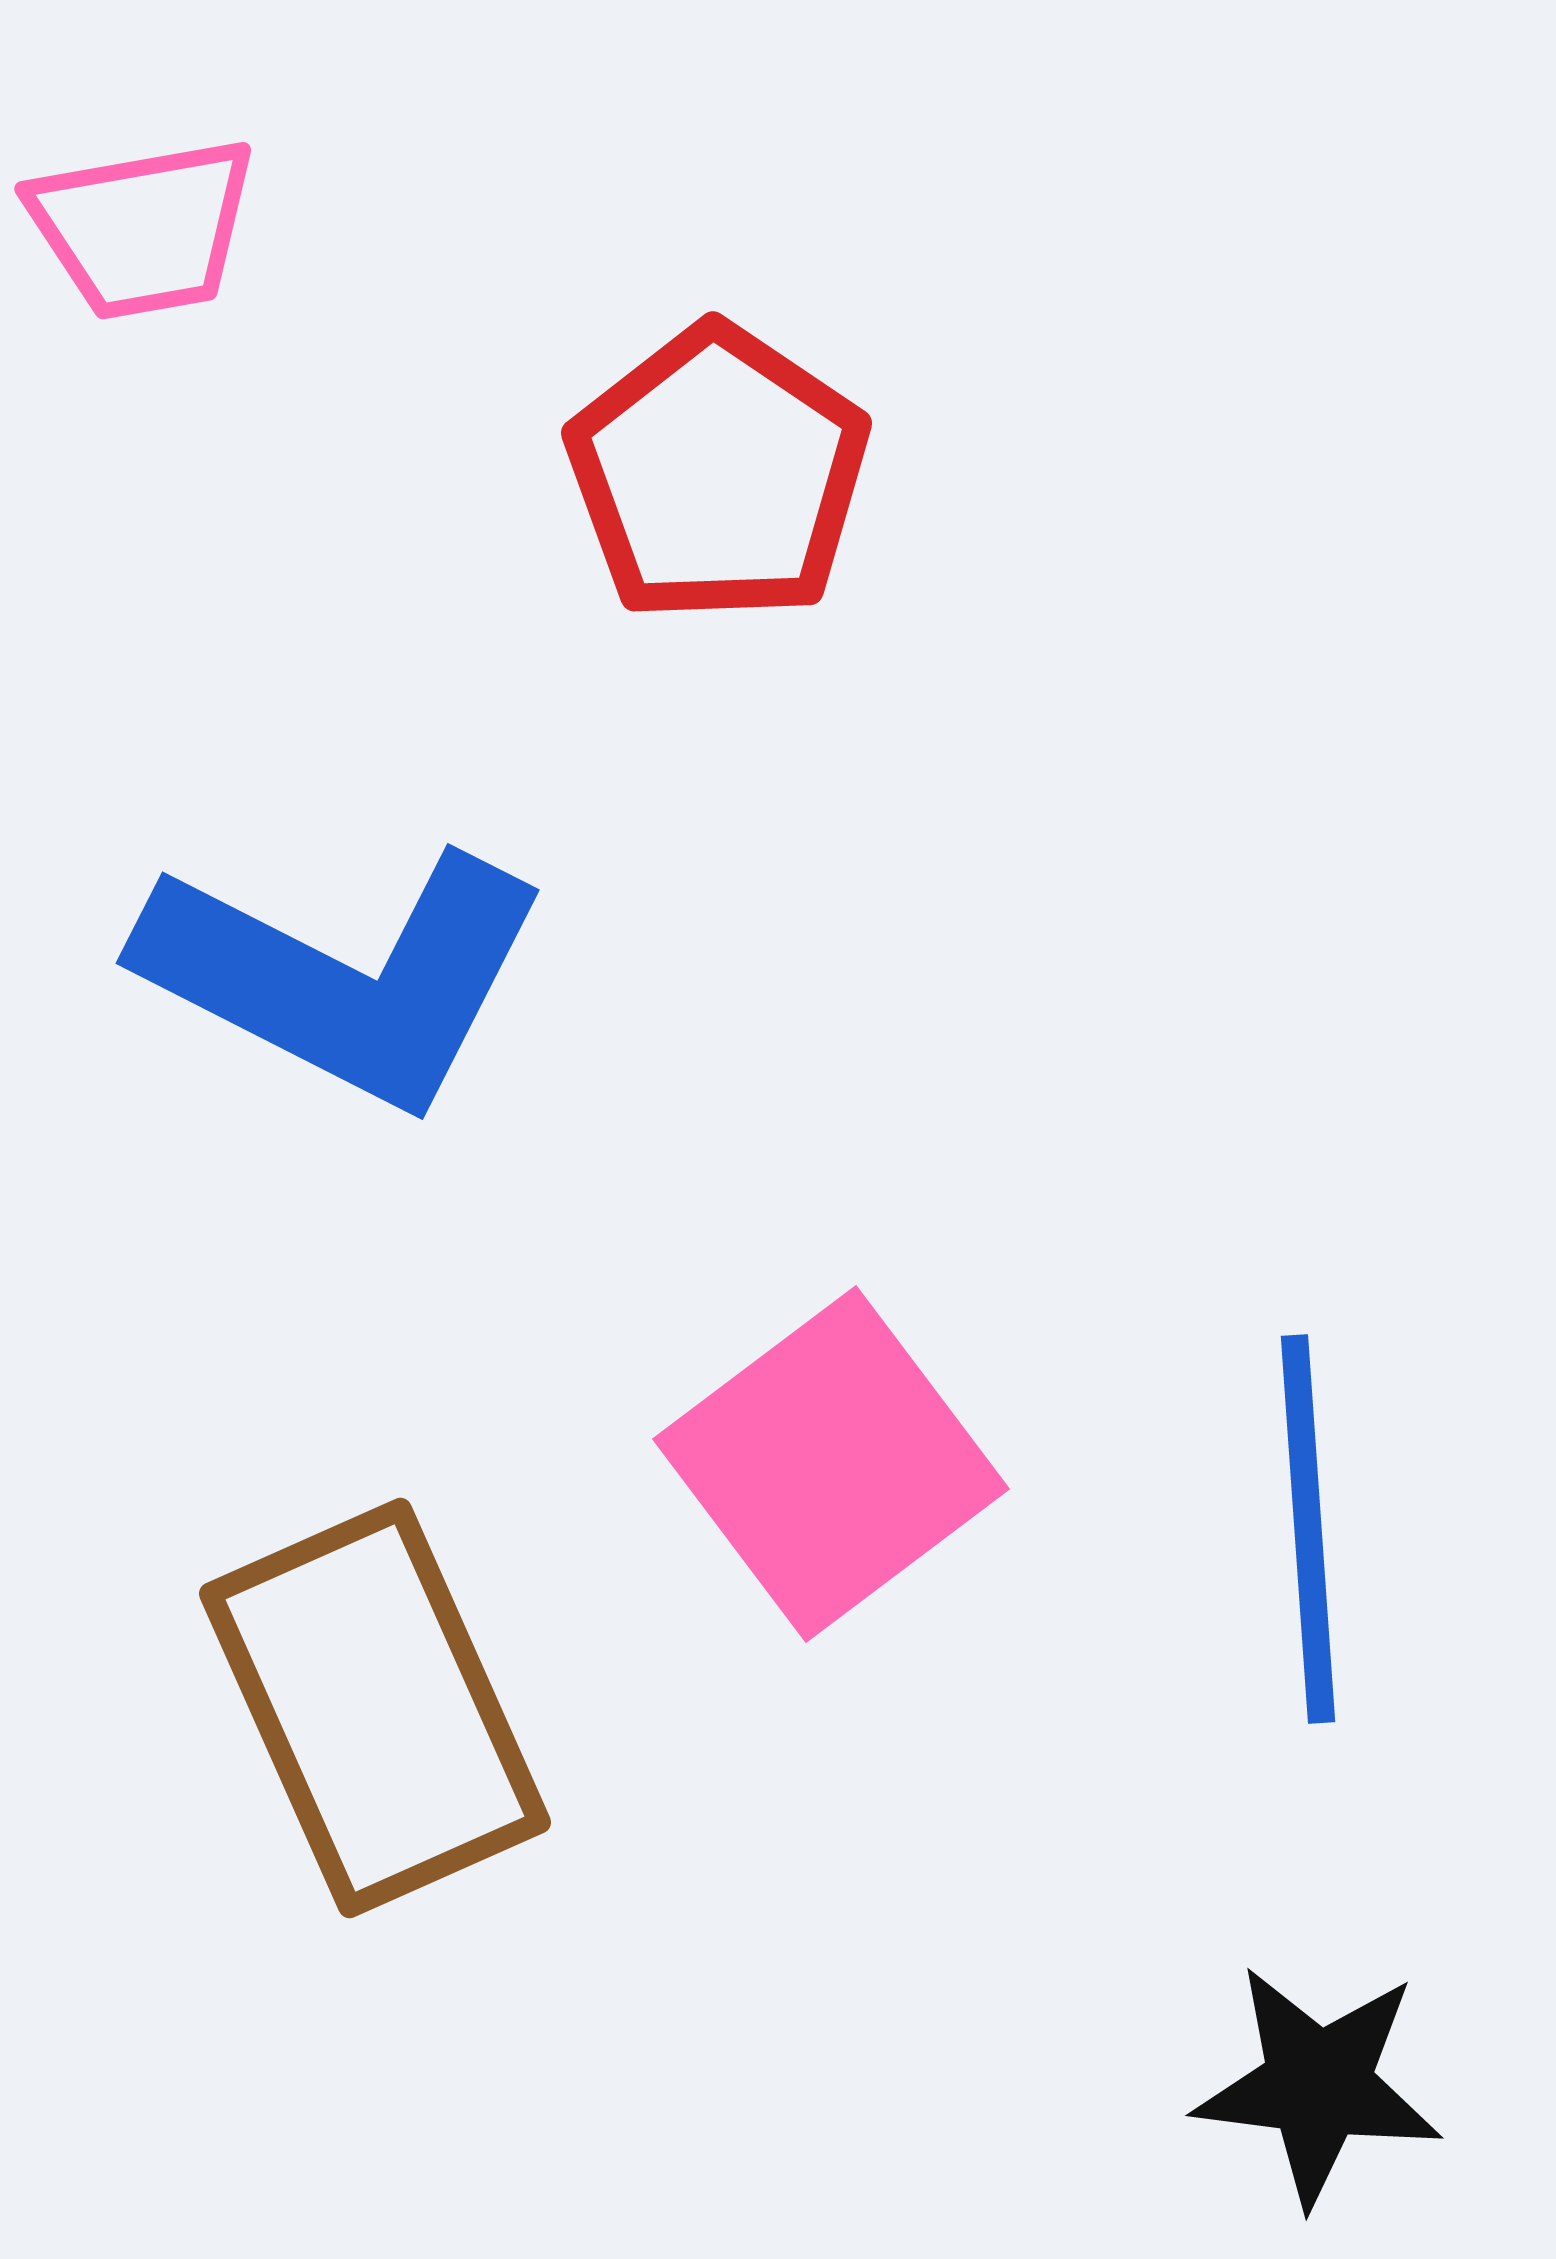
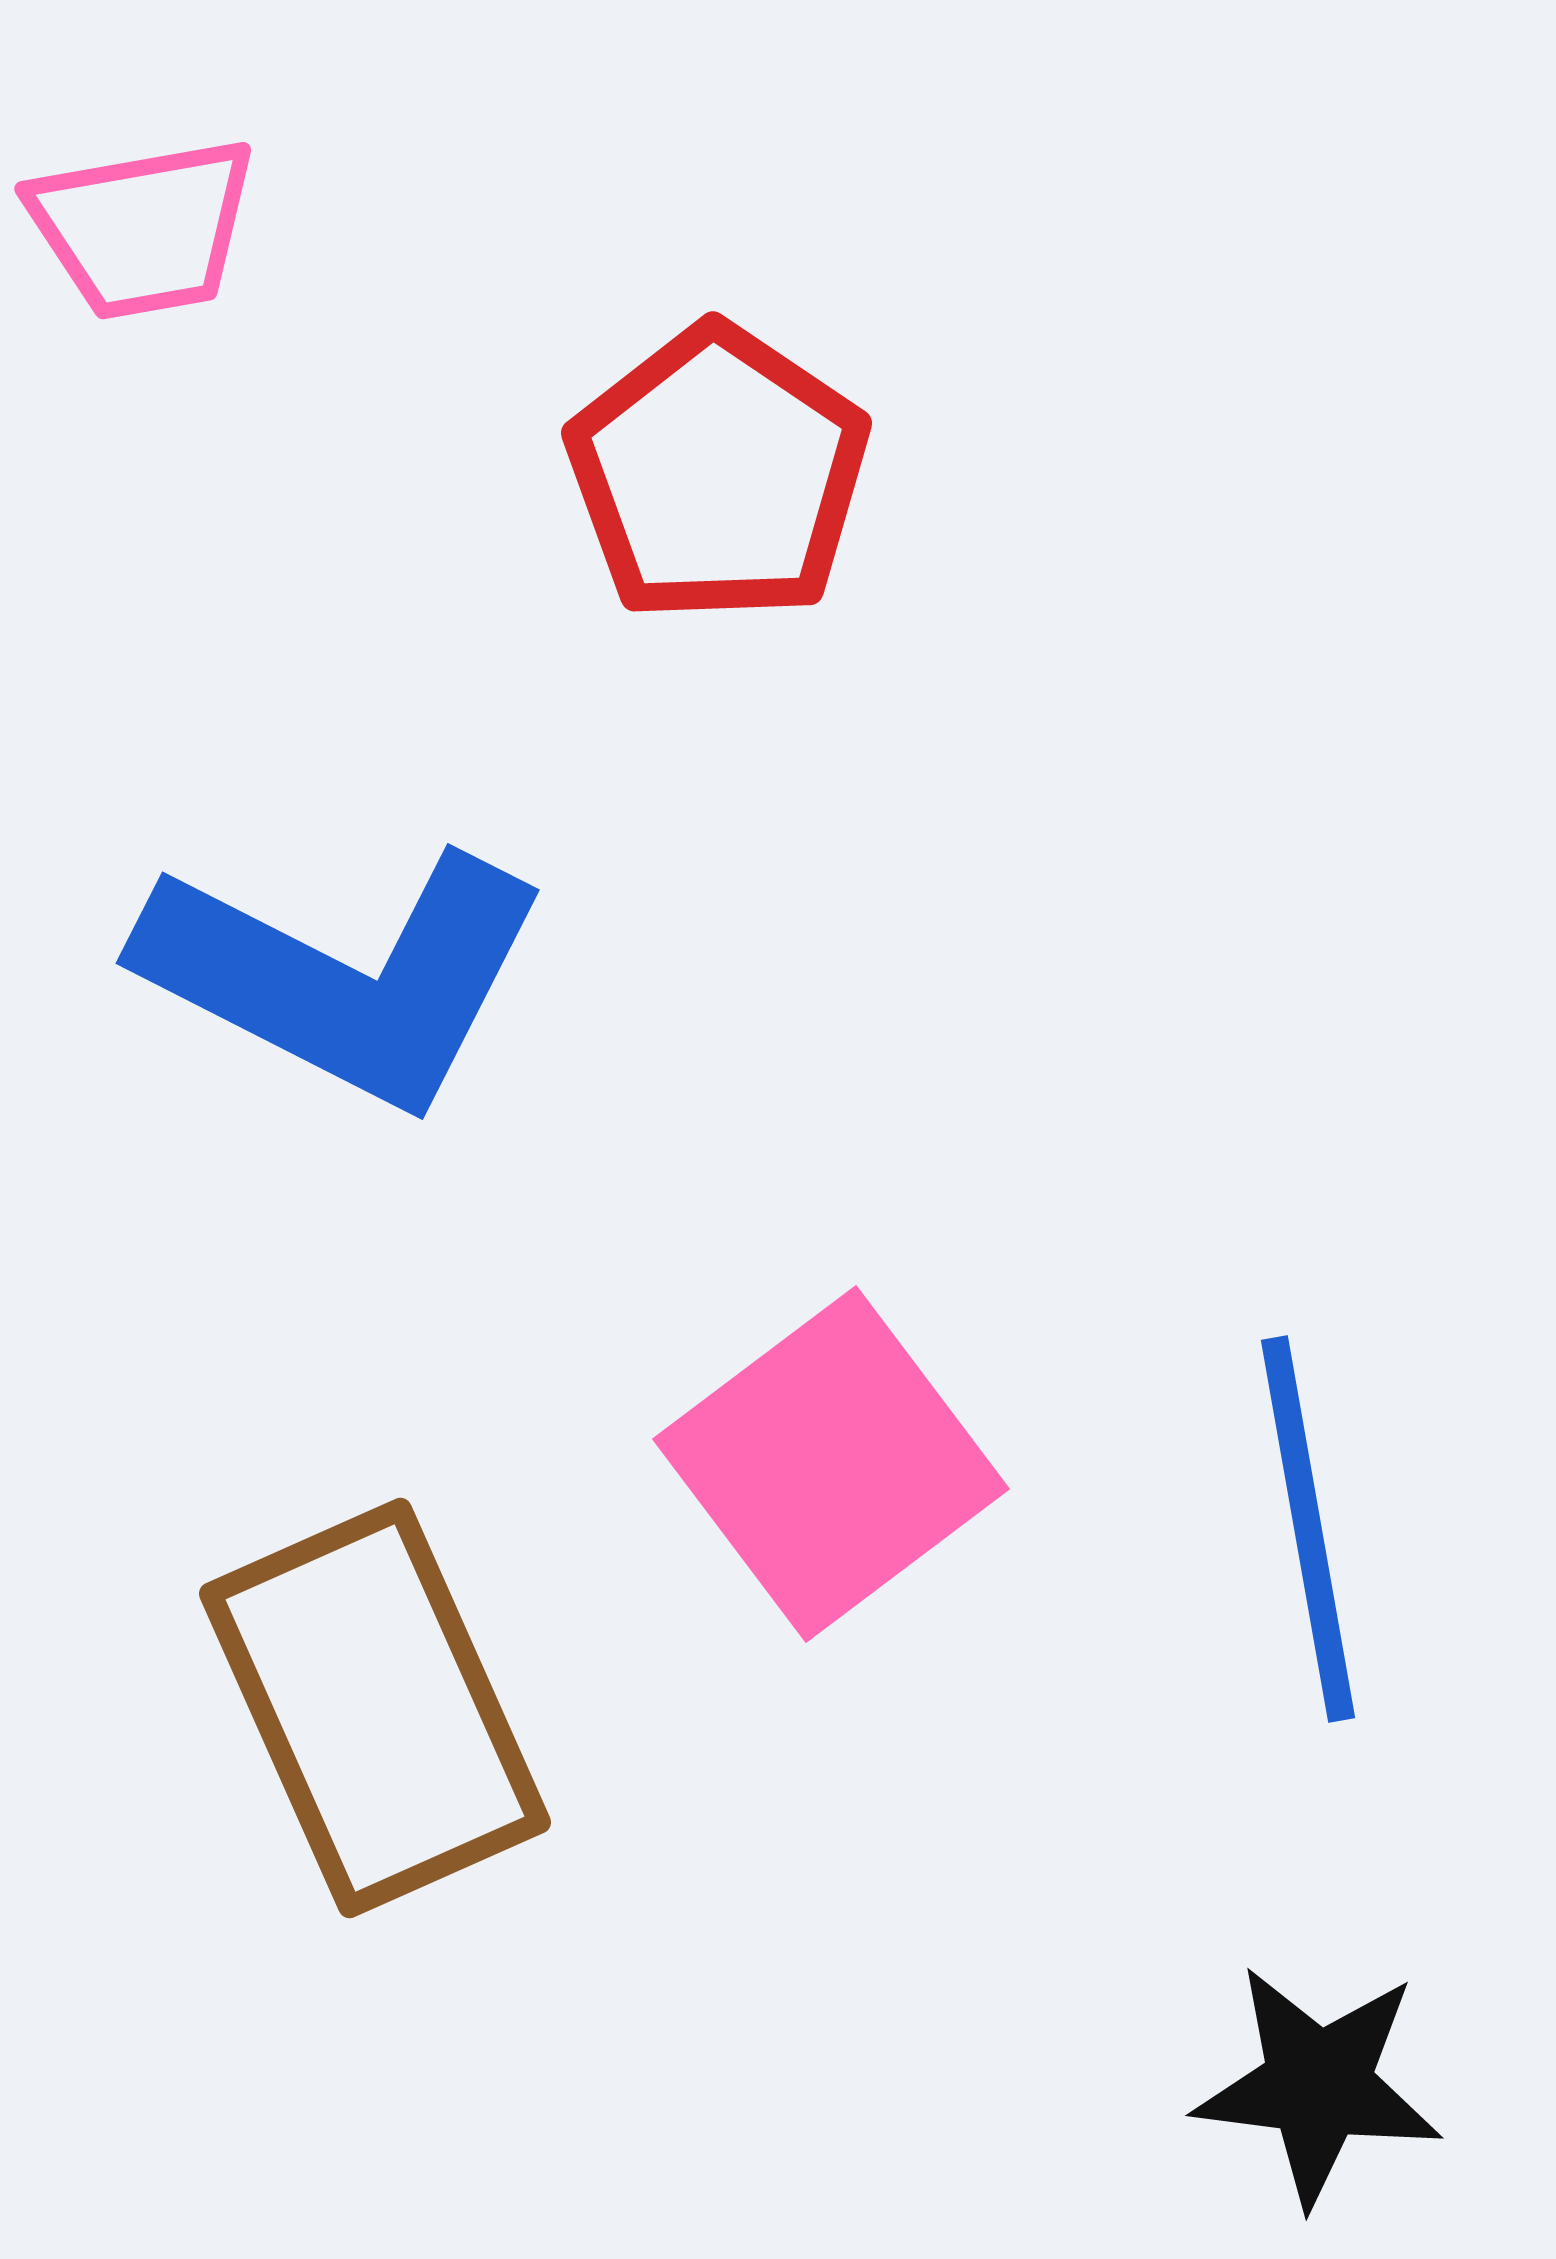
blue line: rotated 6 degrees counterclockwise
